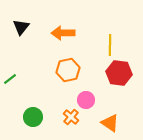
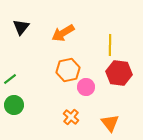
orange arrow: rotated 30 degrees counterclockwise
pink circle: moved 13 px up
green circle: moved 19 px left, 12 px up
orange triangle: rotated 18 degrees clockwise
